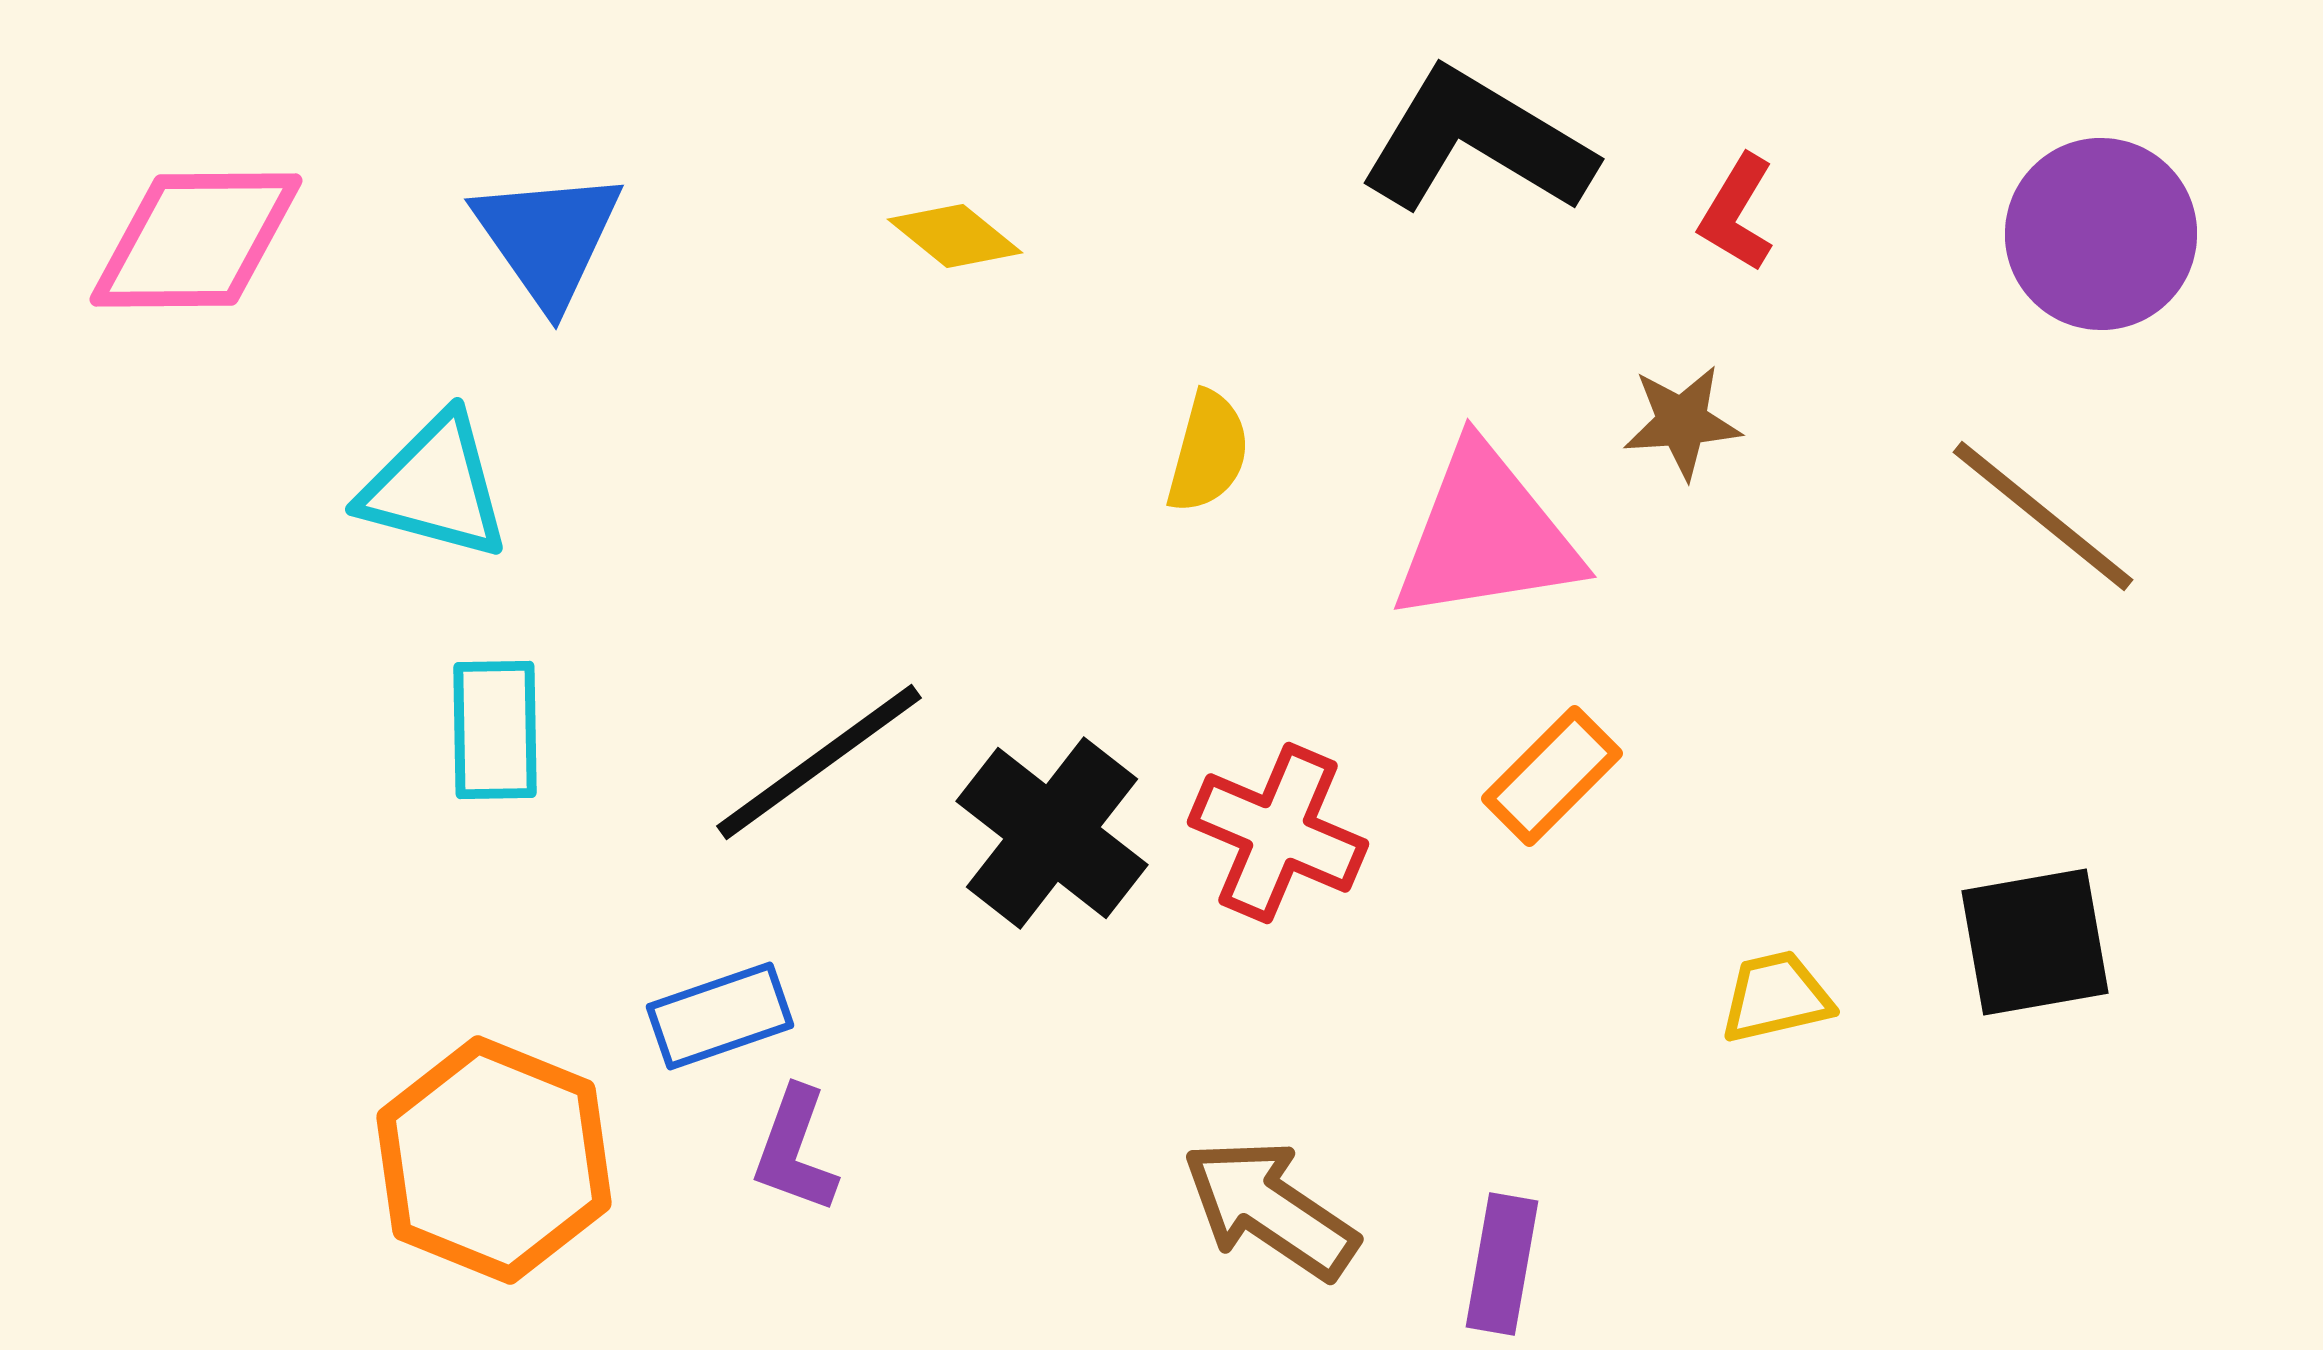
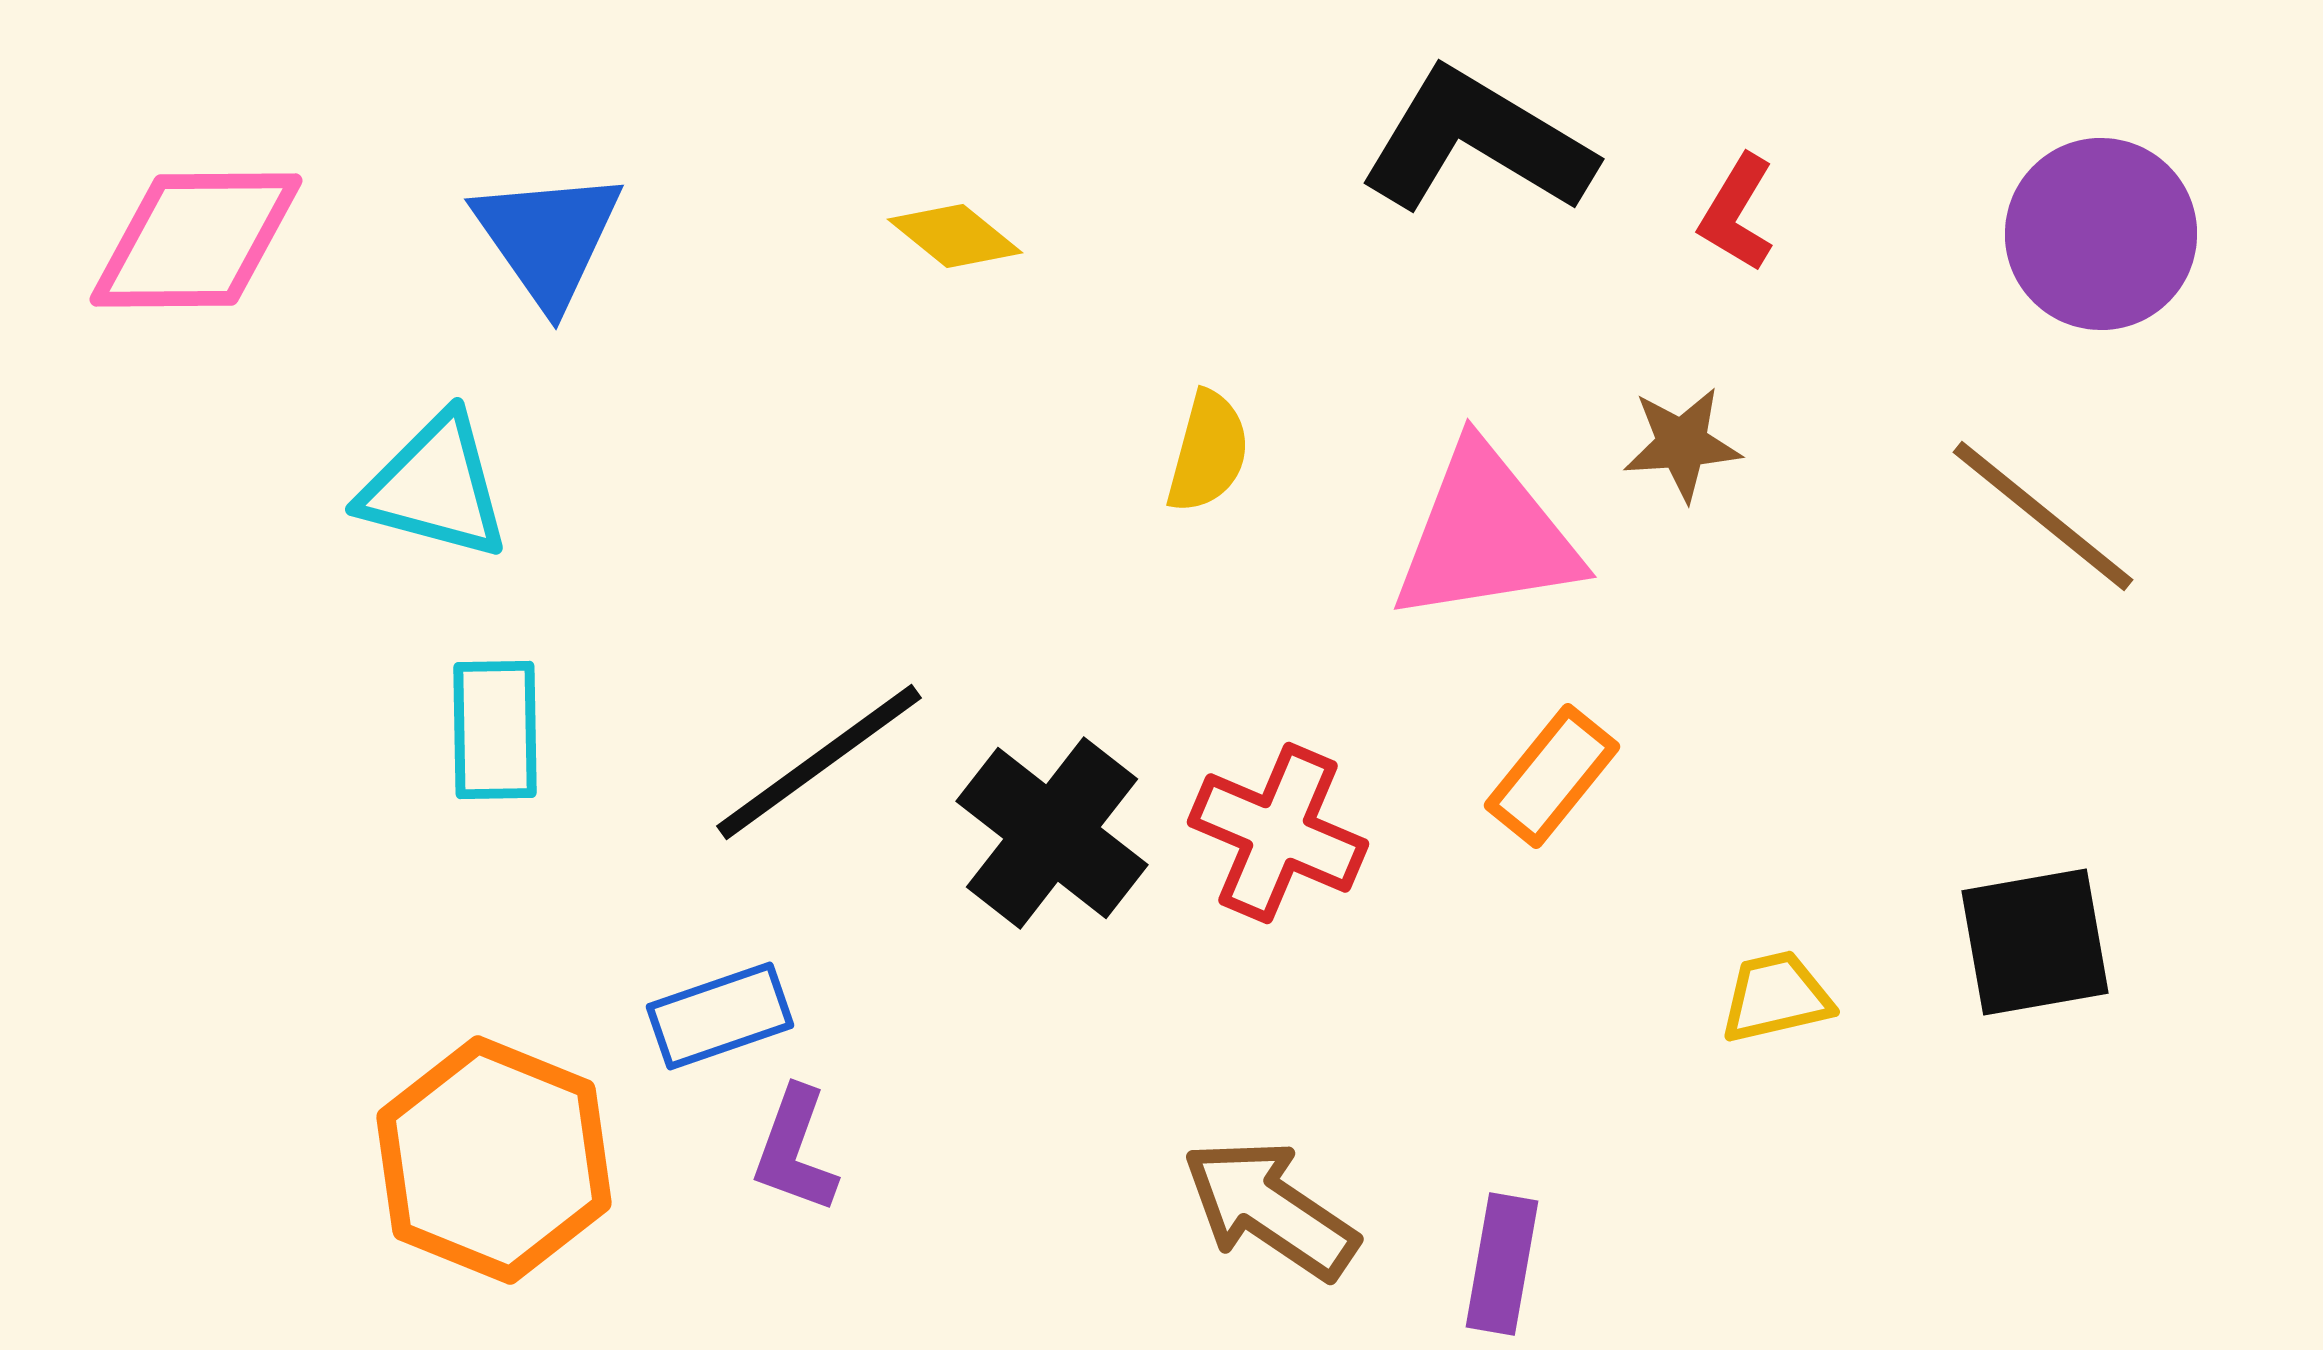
brown star: moved 22 px down
orange rectangle: rotated 6 degrees counterclockwise
